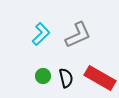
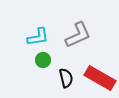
cyan L-shape: moved 3 px left, 3 px down; rotated 35 degrees clockwise
green circle: moved 16 px up
